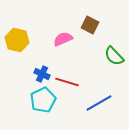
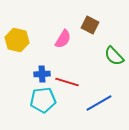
pink semicircle: rotated 144 degrees clockwise
blue cross: rotated 28 degrees counterclockwise
cyan pentagon: rotated 20 degrees clockwise
